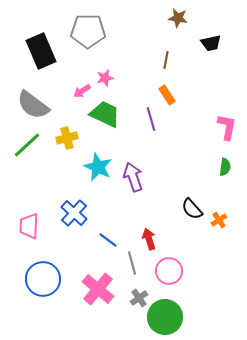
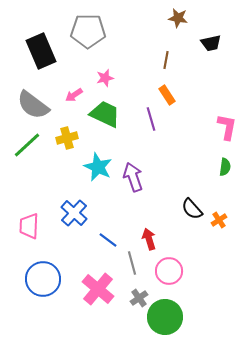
pink arrow: moved 8 px left, 4 px down
